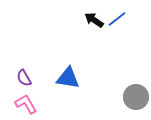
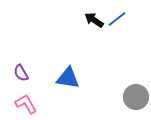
purple semicircle: moved 3 px left, 5 px up
